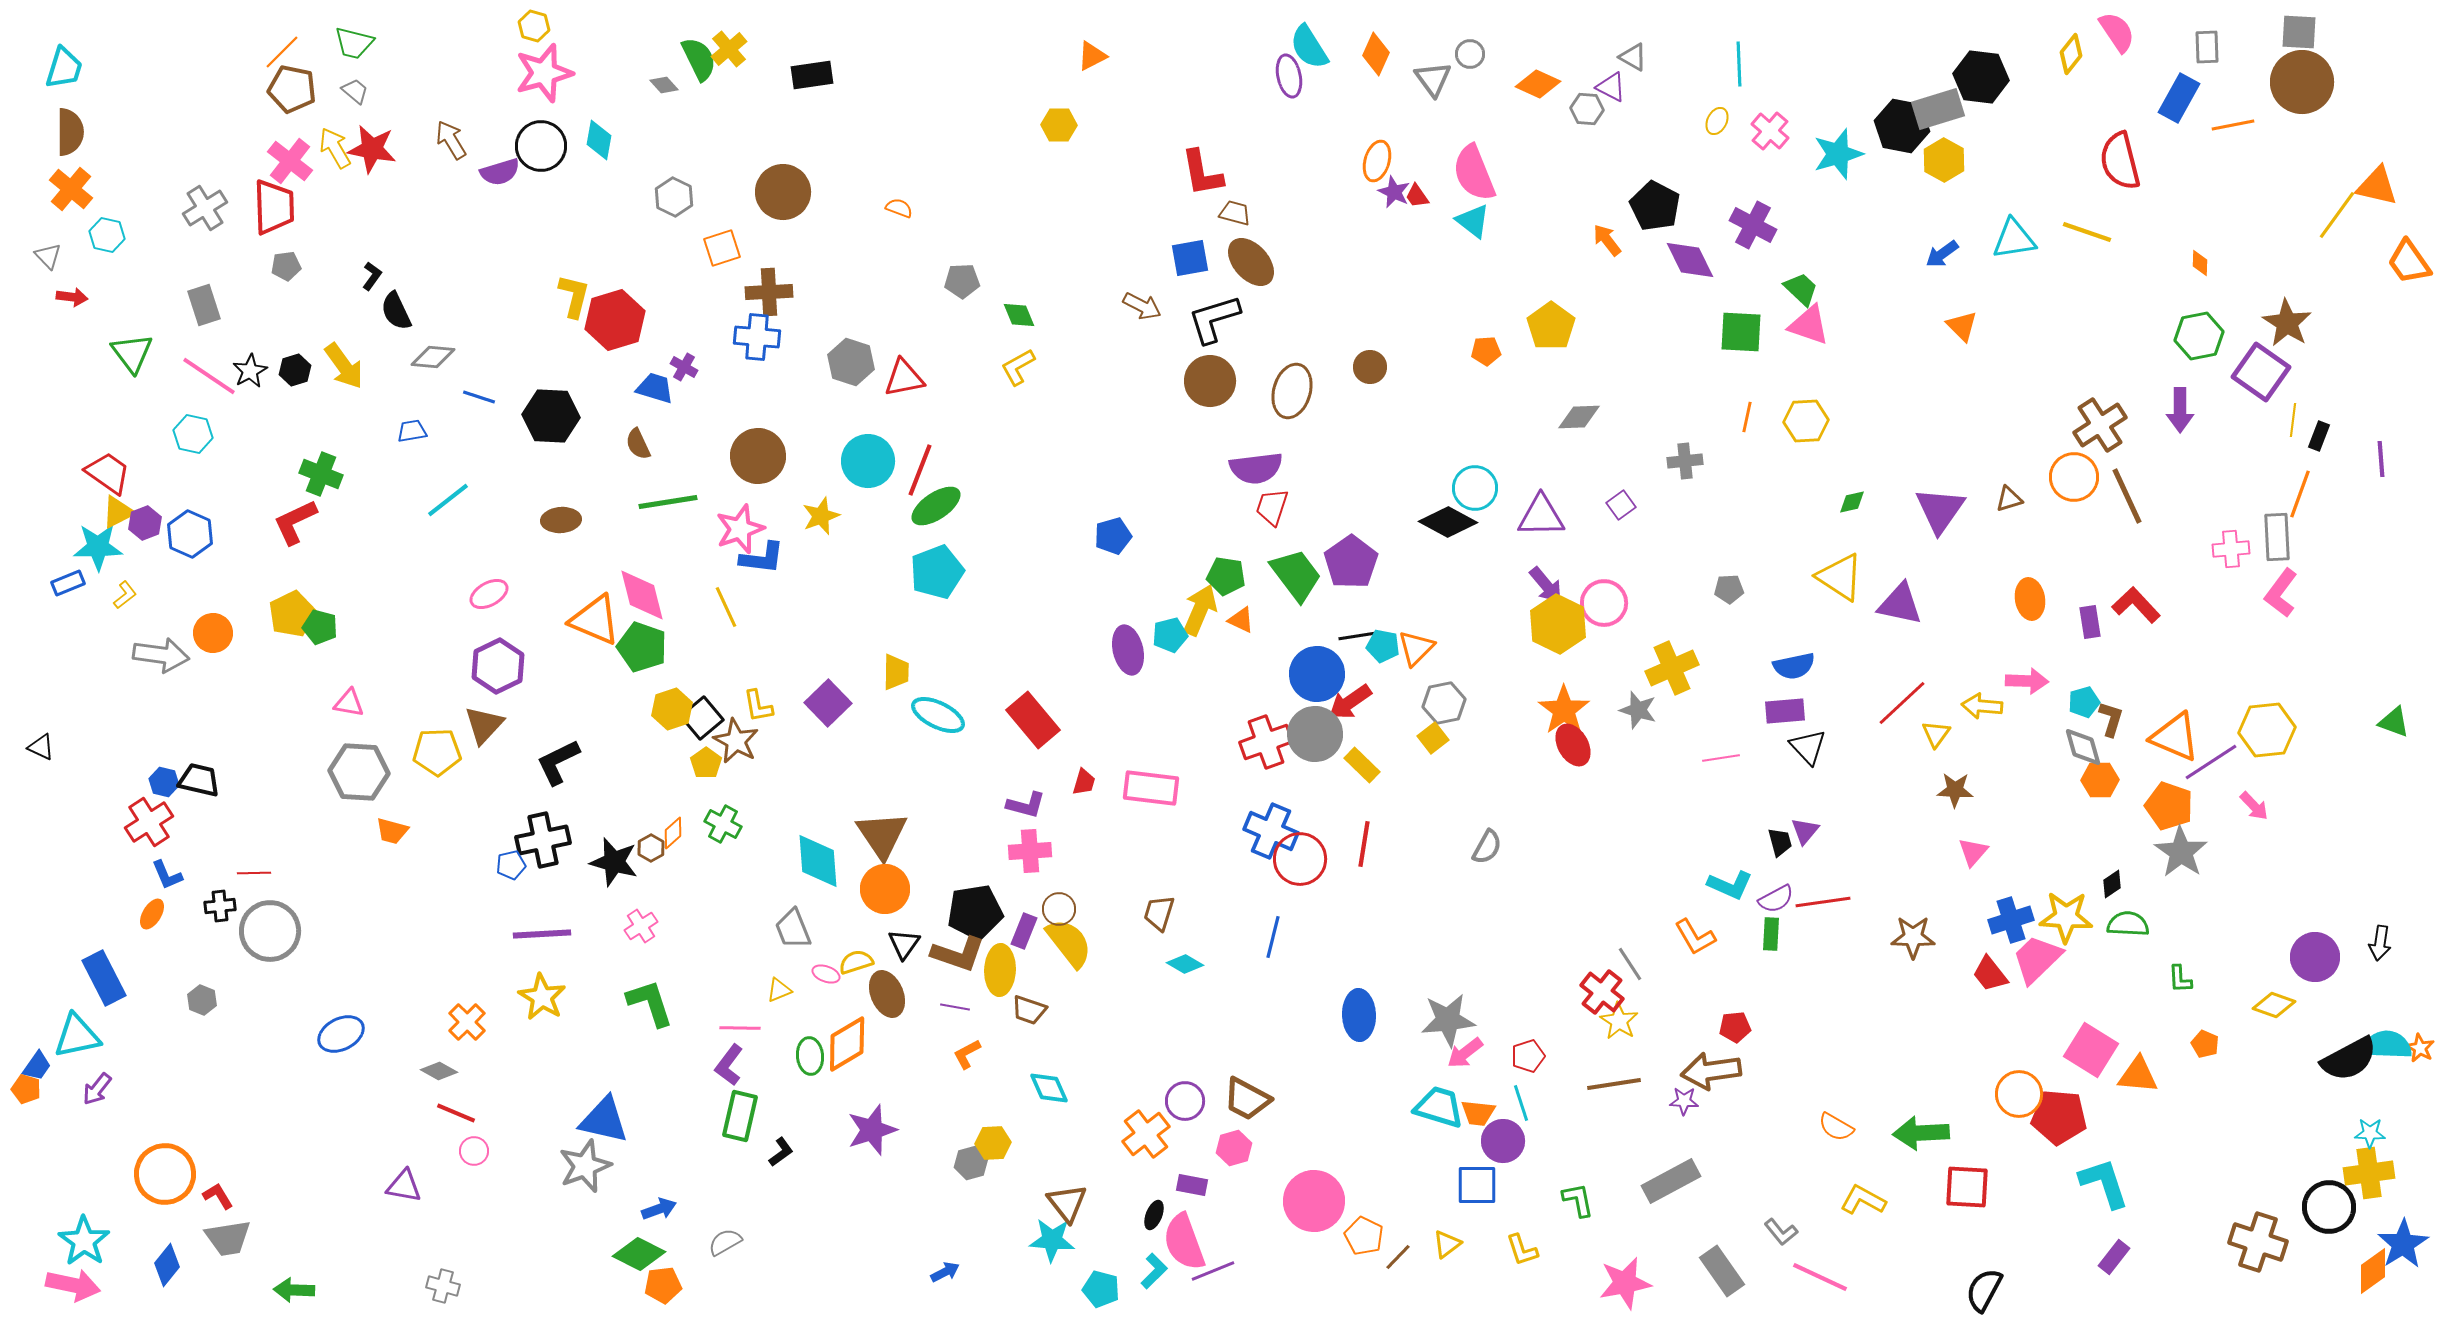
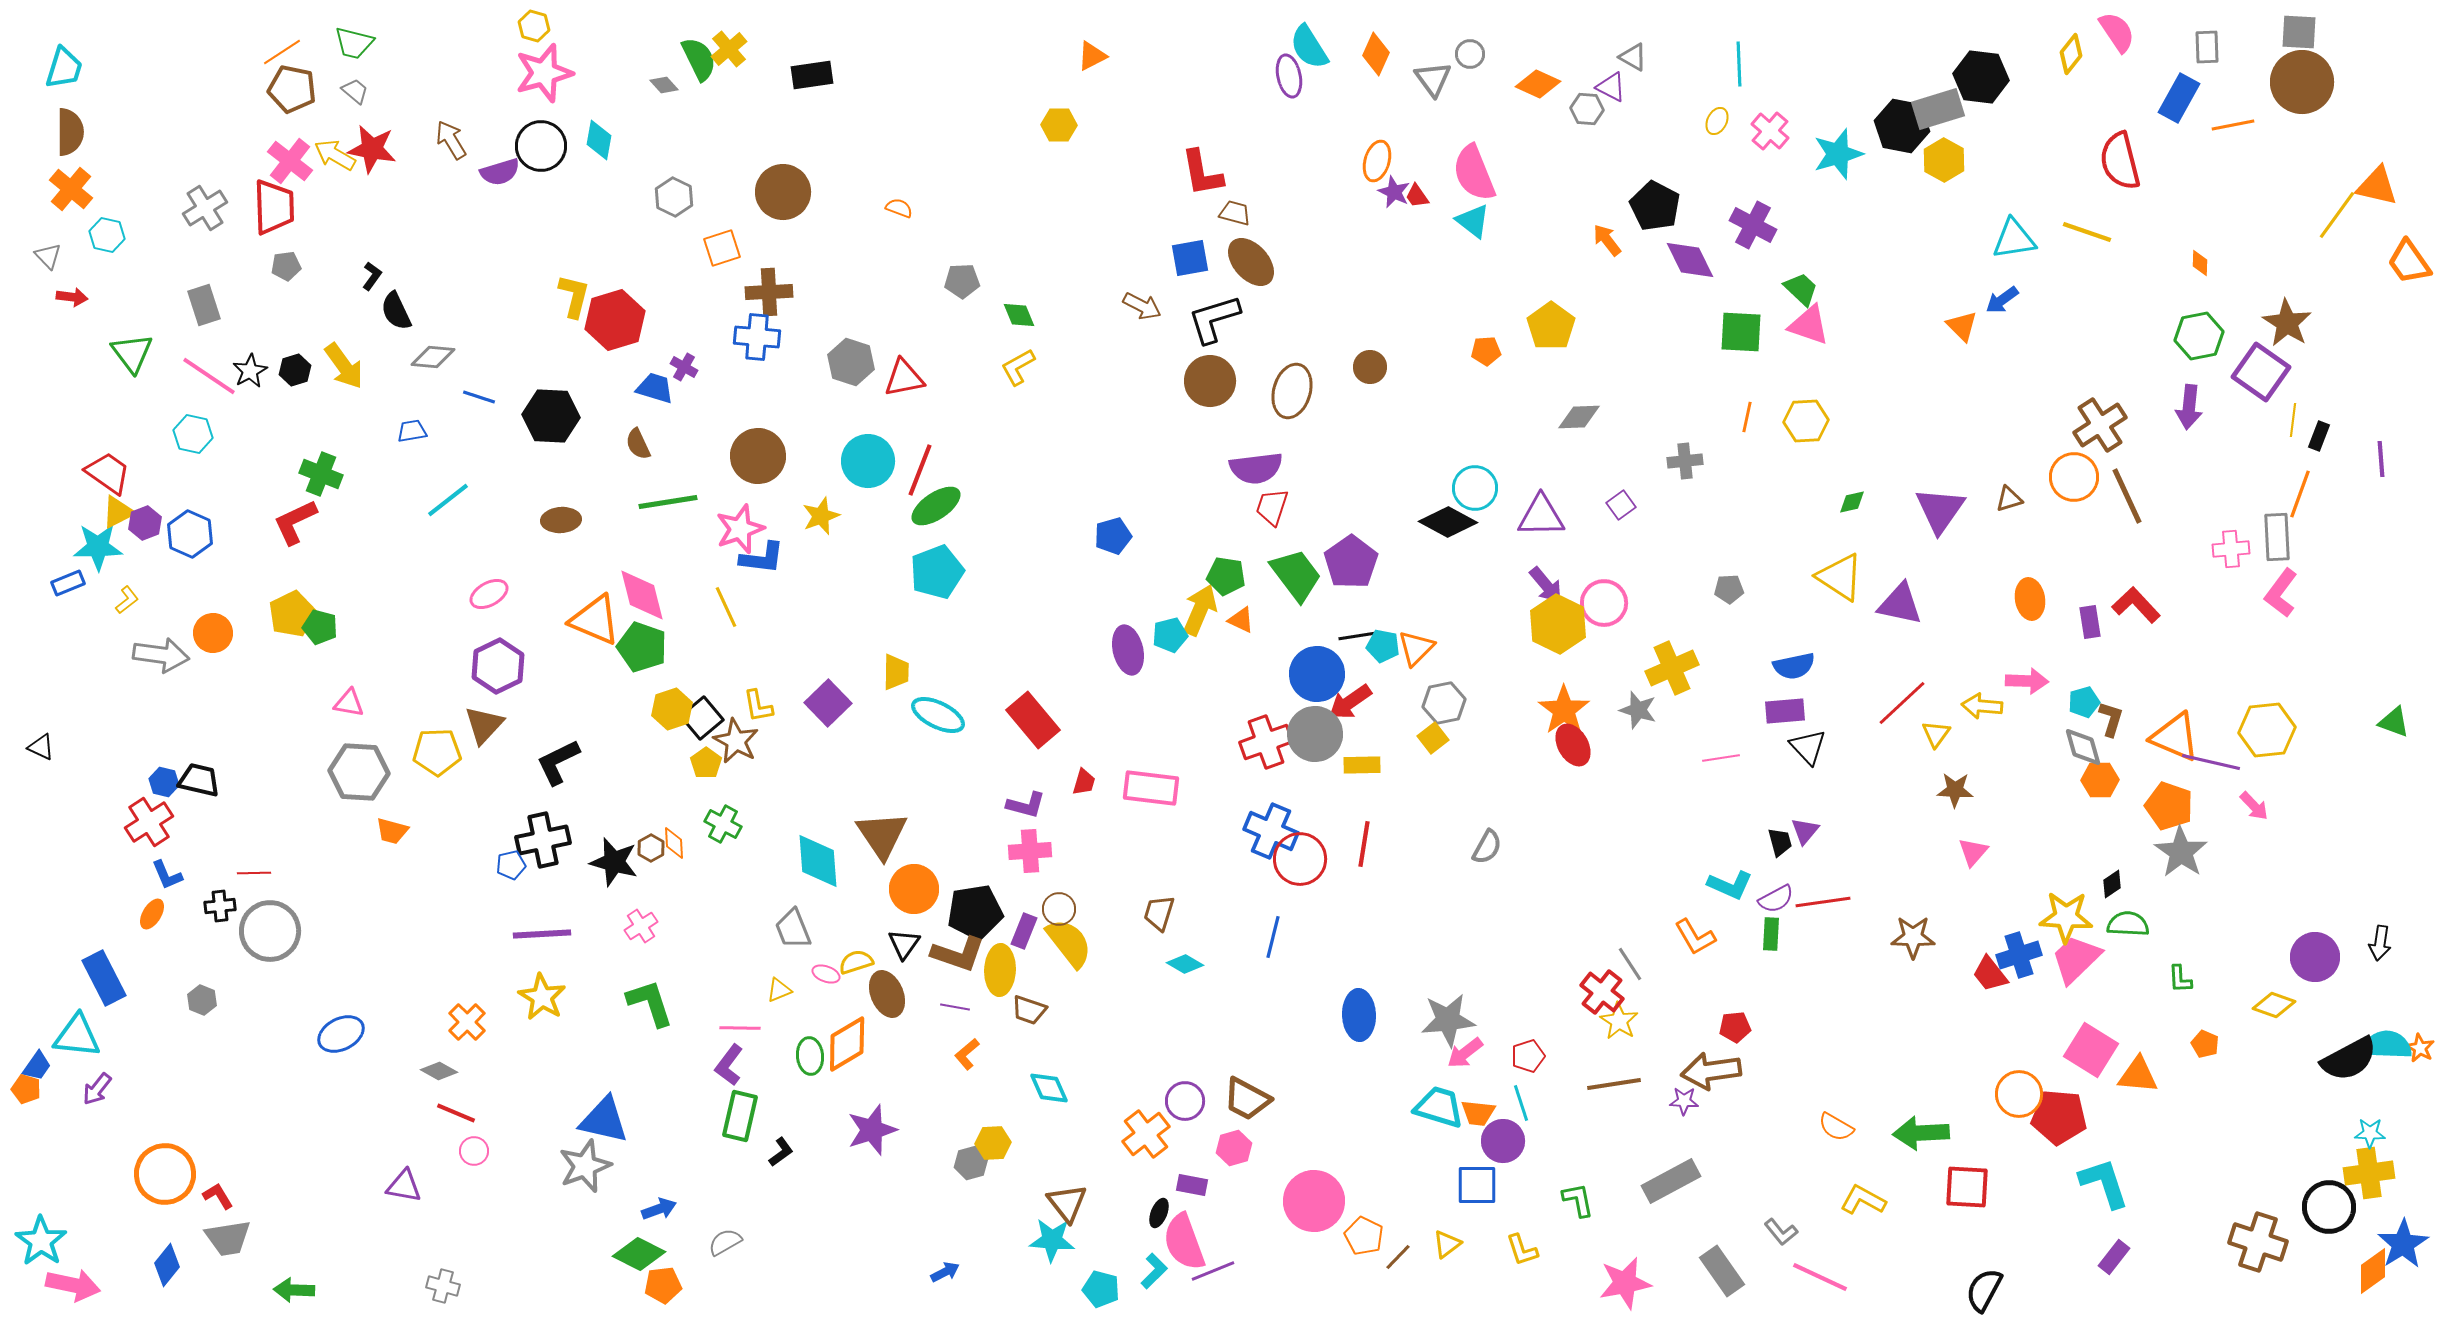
orange line at (282, 52): rotated 12 degrees clockwise
yellow arrow at (335, 148): moved 7 px down; rotated 30 degrees counterclockwise
blue arrow at (1942, 254): moved 60 px right, 46 px down
purple arrow at (2180, 410): moved 9 px right, 3 px up; rotated 6 degrees clockwise
yellow L-shape at (125, 595): moved 2 px right, 5 px down
purple line at (2211, 762): rotated 46 degrees clockwise
yellow rectangle at (1362, 765): rotated 45 degrees counterclockwise
orange diamond at (673, 833): moved 1 px right, 10 px down; rotated 52 degrees counterclockwise
orange circle at (885, 889): moved 29 px right
blue cross at (2011, 920): moved 8 px right, 35 px down
pink trapezoid at (2037, 959): moved 39 px right
cyan triangle at (77, 1036): rotated 18 degrees clockwise
orange L-shape at (967, 1054): rotated 12 degrees counterclockwise
black ellipse at (1154, 1215): moved 5 px right, 2 px up
cyan star at (84, 1241): moved 43 px left
